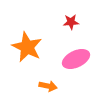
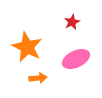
red star: moved 1 px right; rotated 21 degrees counterclockwise
orange arrow: moved 10 px left, 8 px up; rotated 18 degrees counterclockwise
